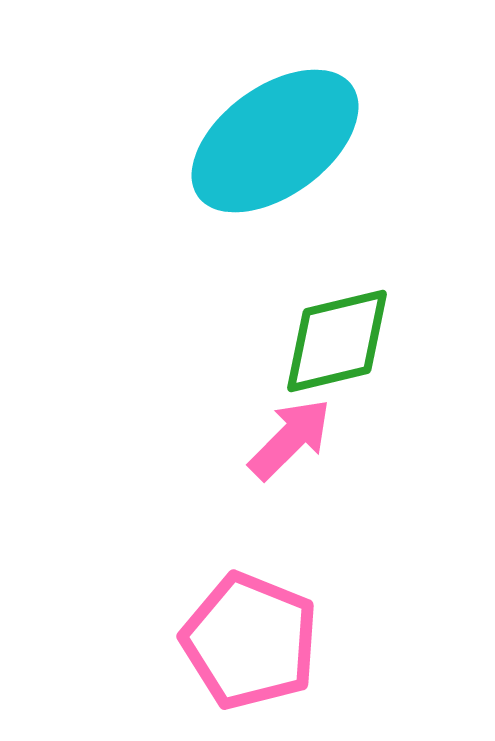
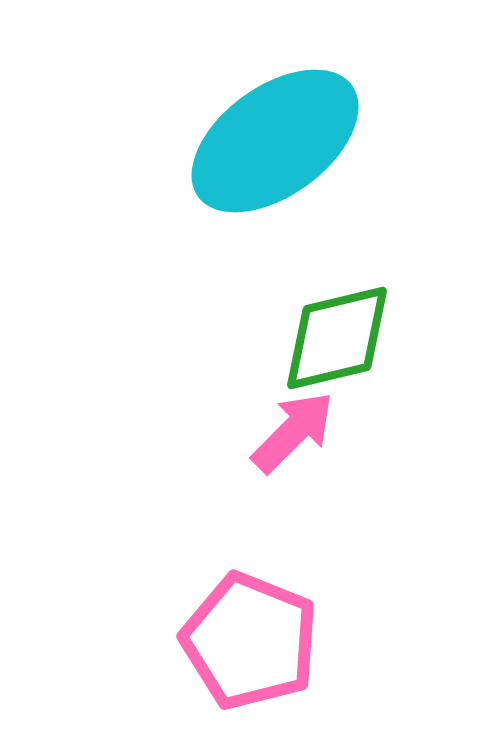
green diamond: moved 3 px up
pink arrow: moved 3 px right, 7 px up
